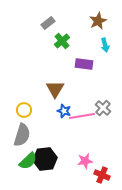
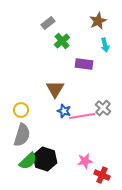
yellow circle: moved 3 px left
black hexagon: rotated 25 degrees clockwise
